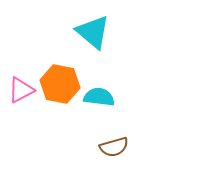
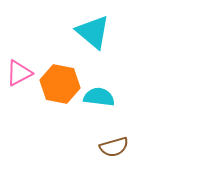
pink triangle: moved 2 px left, 17 px up
